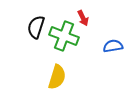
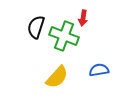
red arrow: rotated 35 degrees clockwise
blue semicircle: moved 14 px left, 24 px down
yellow semicircle: rotated 25 degrees clockwise
